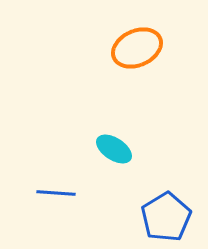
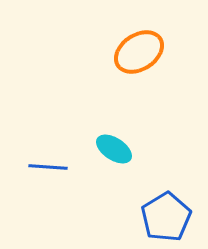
orange ellipse: moved 2 px right, 4 px down; rotated 9 degrees counterclockwise
blue line: moved 8 px left, 26 px up
